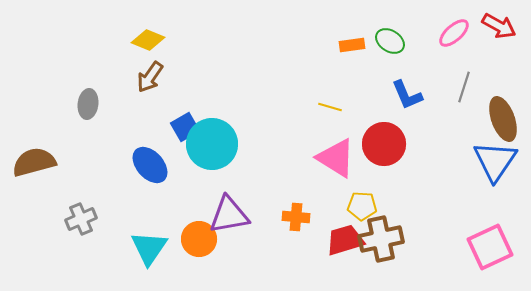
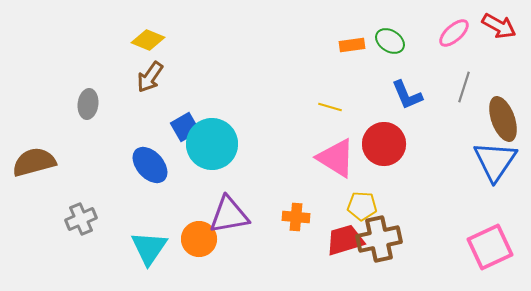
brown cross: moved 2 px left
